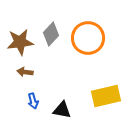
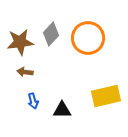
black triangle: rotated 12 degrees counterclockwise
